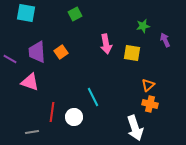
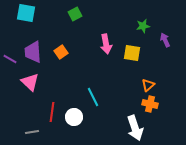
purple trapezoid: moved 4 px left
pink triangle: rotated 24 degrees clockwise
